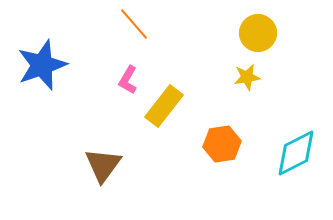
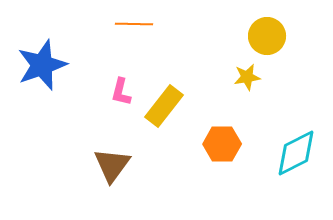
orange line: rotated 48 degrees counterclockwise
yellow circle: moved 9 px right, 3 px down
pink L-shape: moved 7 px left, 12 px down; rotated 16 degrees counterclockwise
orange hexagon: rotated 9 degrees clockwise
brown triangle: moved 9 px right
